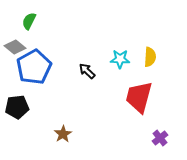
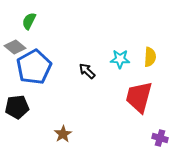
purple cross: rotated 35 degrees counterclockwise
